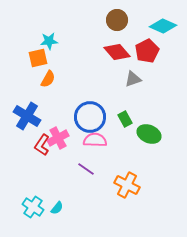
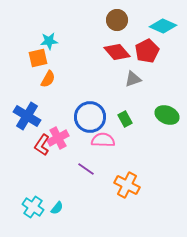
green ellipse: moved 18 px right, 19 px up
pink semicircle: moved 8 px right
